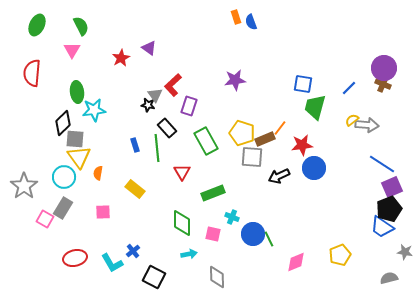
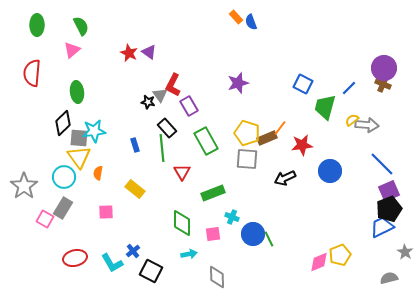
orange rectangle at (236, 17): rotated 24 degrees counterclockwise
green ellipse at (37, 25): rotated 25 degrees counterclockwise
purple triangle at (149, 48): moved 4 px down
pink triangle at (72, 50): rotated 18 degrees clockwise
red star at (121, 58): moved 8 px right, 5 px up; rotated 18 degrees counterclockwise
purple star at (235, 80): moved 3 px right, 3 px down; rotated 10 degrees counterclockwise
blue square at (303, 84): rotated 18 degrees clockwise
red L-shape at (173, 85): rotated 20 degrees counterclockwise
gray triangle at (155, 95): moved 5 px right
black star at (148, 105): moved 3 px up
purple rectangle at (189, 106): rotated 48 degrees counterclockwise
green trapezoid at (315, 107): moved 10 px right
cyan star at (94, 110): moved 21 px down
yellow pentagon at (242, 133): moved 5 px right
gray square at (75, 139): moved 4 px right, 1 px up
brown rectangle at (265, 139): moved 2 px right, 1 px up
green line at (157, 148): moved 5 px right
gray square at (252, 157): moved 5 px left, 2 px down
blue line at (382, 164): rotated 12 degrees clockwise
blue circle at (314, 168): moved 16 px right, 3 px down
black arrow at (279, 176): moved 6 px right, 2 px down
purple square at (392, 187): moved 3 px left, 4 px down
pink square at (103, 212): moved 3 px right
blue trapezoid at (382, 227): rotated 120 degrees clockwise
pink square at (213, 234): rotated 21 degrees counterclockwise
gray star at (405, 252): rotated 21 degrees clockwise
pink diamond at (296, 262): moved 23 px right
black square at (154, 277): moved 3 px left, 6 px up
